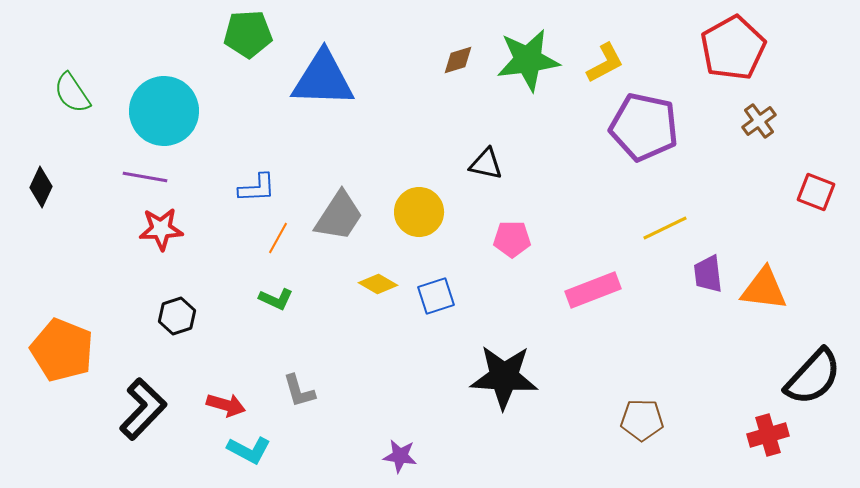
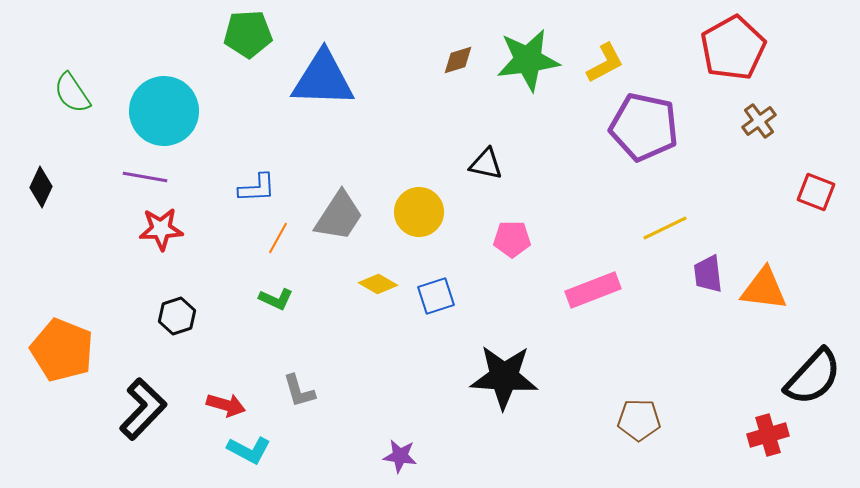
brown pentagon: moved 3 px left
